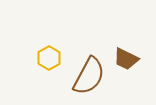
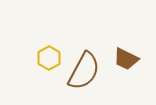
brown semicircle: moved 5 px left, 5 px up
